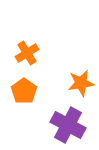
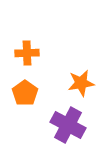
orange cross: rotated 30 degrees clockwise
orange pentagon: moved 1 px right, 2 px down
